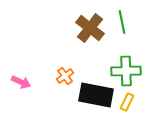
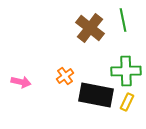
green line: moved 1 px right, 2 px up
pink arrow: rotated 12 degrees counterclockwise
